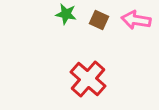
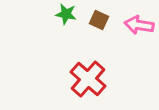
pink arrow: moved 3 px right, 5 px down
